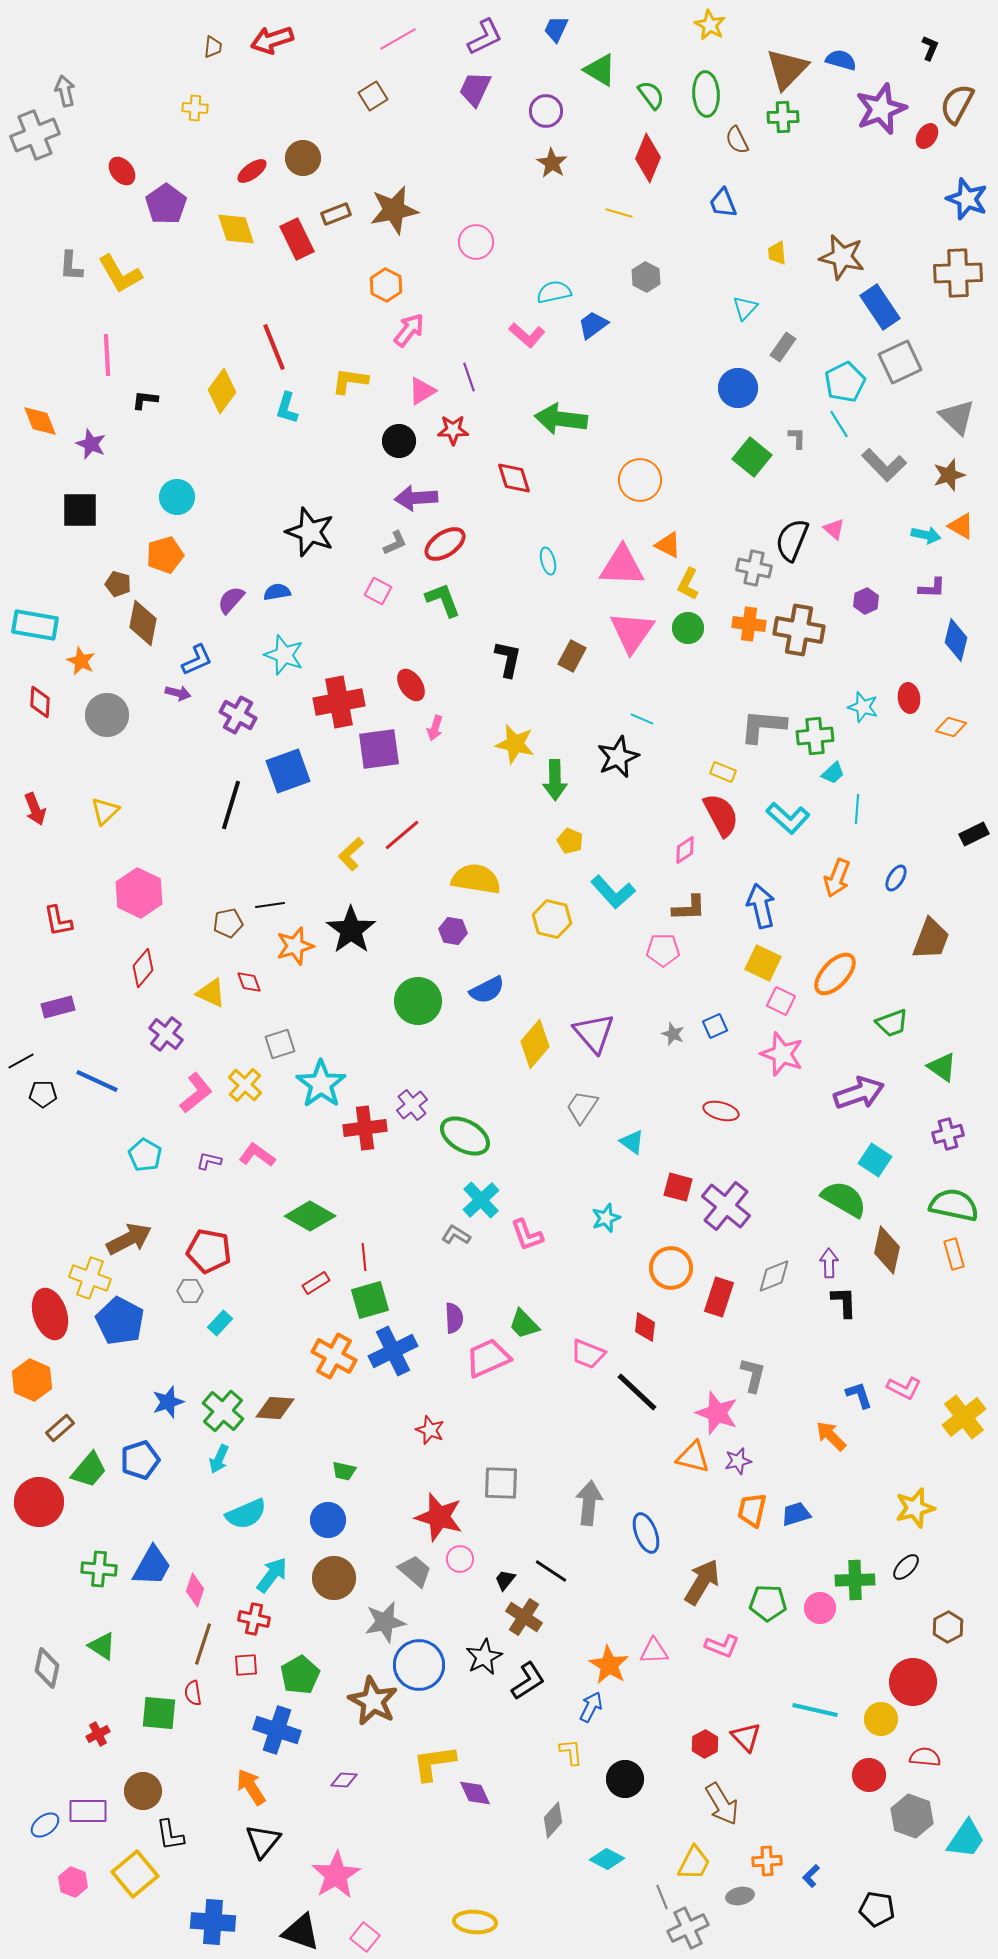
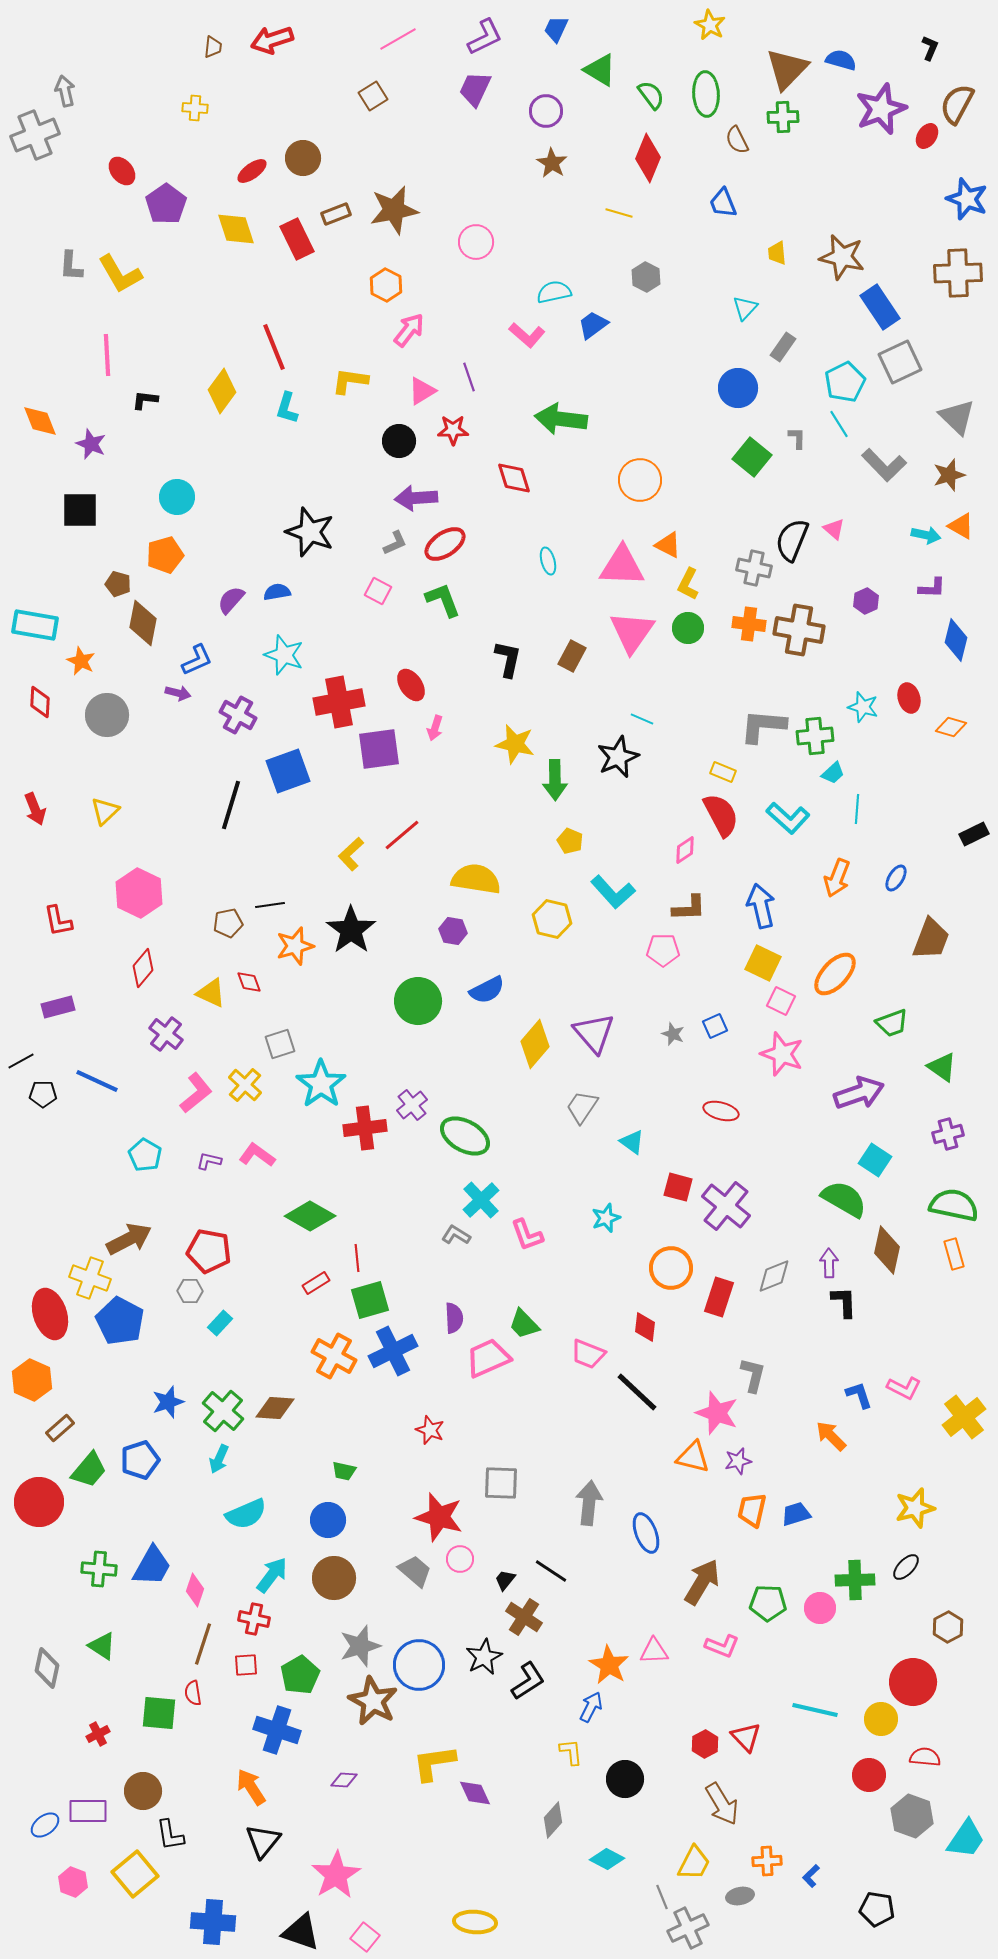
red ellipse at (909, 698): rotated 8 degrees counterclockwise
red line at (364, 1257): moved 7 px left, 1 px down
gray star at (385, 1622): moved 25 px left, 24 px down; rotated 6 degrees counterclockwise
